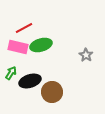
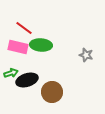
red line: rotated 66 degrees clockwise
green ellipse: rotated 20 degrees clockwise
gray star: rotated 16 degrees counterclockwise
green arrow: rotated 40 degrees clockwise
black ellipse: moved 3 px left, 1 px up
